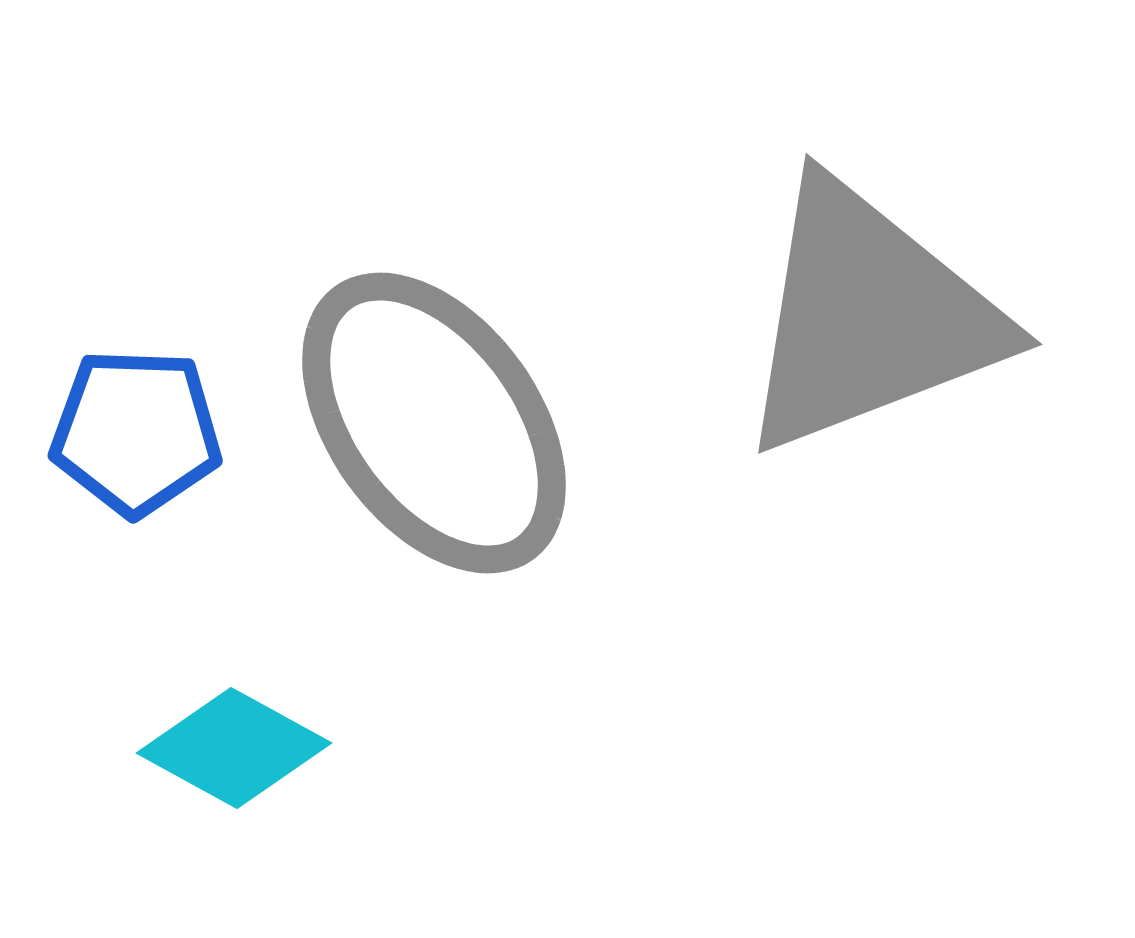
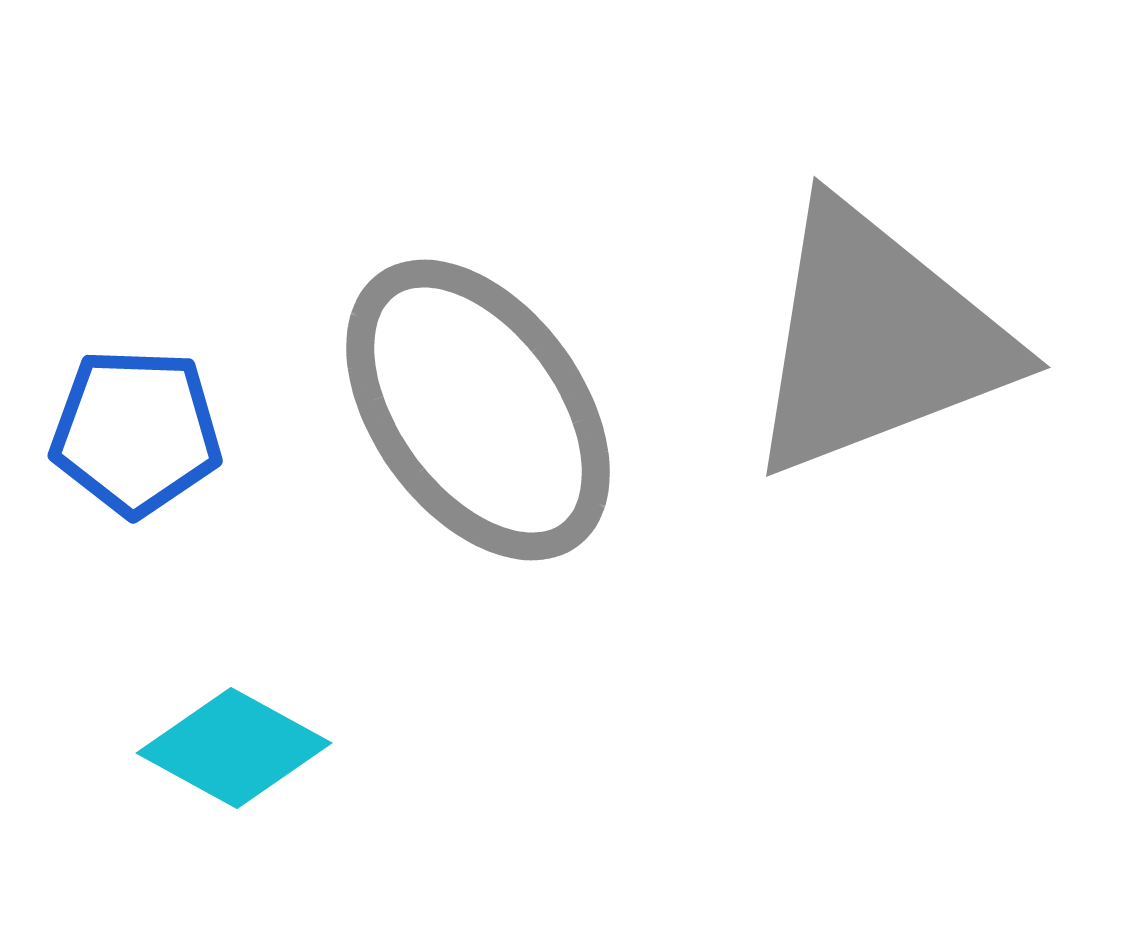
gray triangle: moved 8 px right, 23 px down
gray ellipse: moved 44 px right, 13 px up
